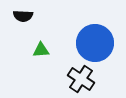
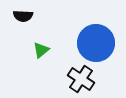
blue circle: moved 1 px right
green triangle: rotated 36 degrees counterclockwise
